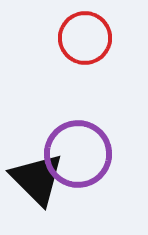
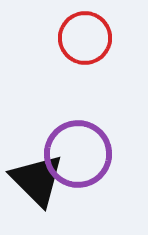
black triangle: moved 1 px down
